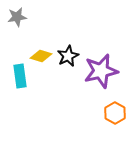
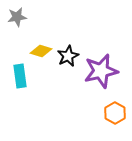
yellow diamond: moved 5 px up
